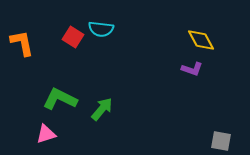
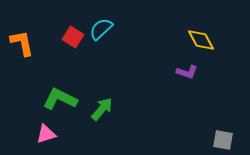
cyan semicircle: rotated 130 degrees clockwise
purple L-shape: moved 5 px left, 3 px down
gray square: moved 2 px right, 1 px up
